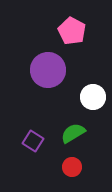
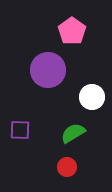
pink pentagon: rotated 8 degrees clockwise
white circle: moved 1 px left
purple square: moved 13 px left, 11 px up; rotated 30 degrees counterclockwise
red circle: moved 5 px left
